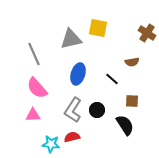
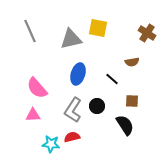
gray line: moved 4 px left, 23 px up
black circle: moved 4 px up
